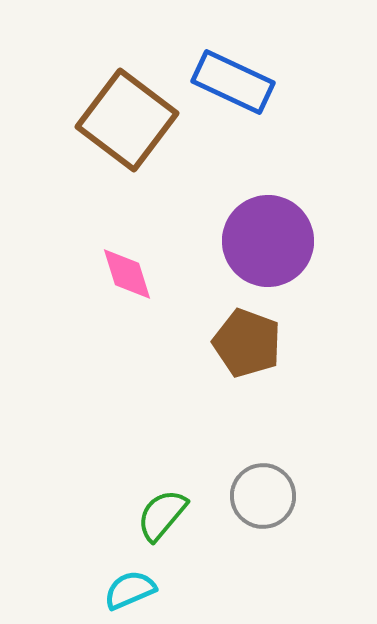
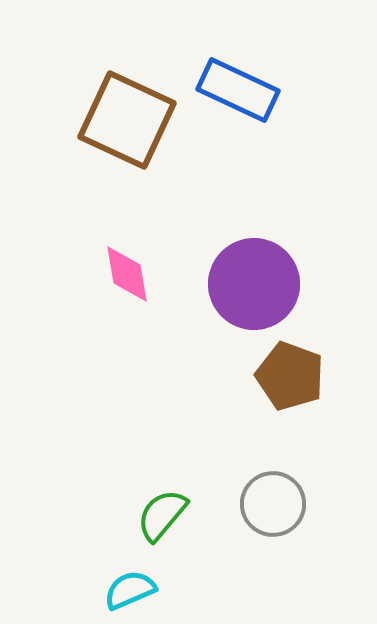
blue rectangle: moved 5 px right, 8 px down
brown square: rotated 12 degrees counterclockwise
purple circle: moved 14 px left, 43 px down
pink diamond: rotated 8 degrees clockwise
brown pentagon: moved 43 px right, 33 px down
gray circle: moved 10 px right, 8 px down
